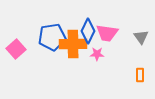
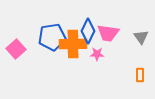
pink trapezoid: moved 1 px right
